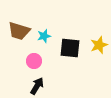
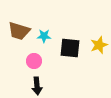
cyan star: rotated 16 degrees clockwise
black arrow: rotated 144 degrees clockwise
